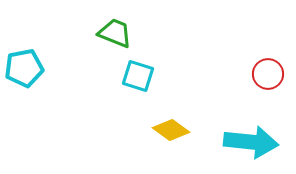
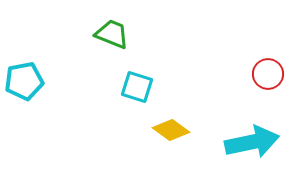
green trapezoid: moved 3 px left, 1 px down
cyan pentagon: moved 13 px down
cyan square: moved 1 px left, 11 px down
cyan arrow: moved 1 px right; rotated 18 degrees counterclockwise
